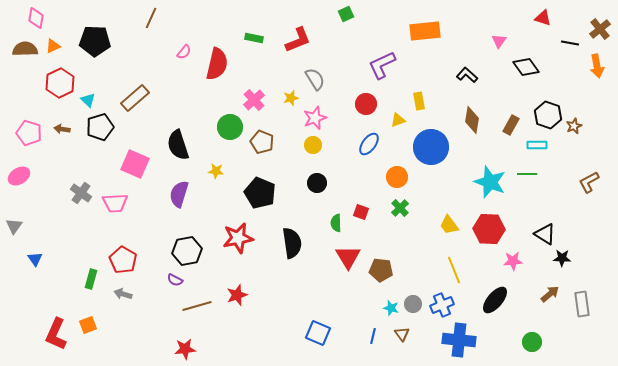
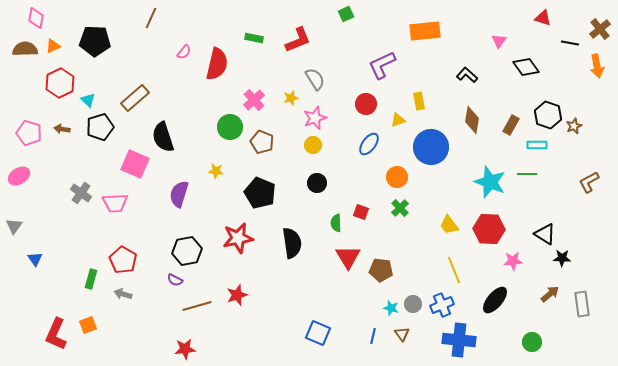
black semicircle at (178, 145): moved 15 px left, 8 px up
